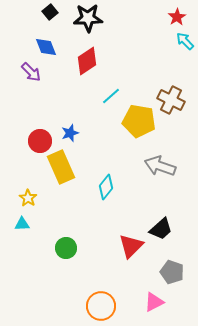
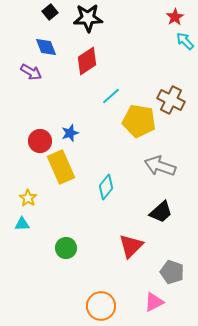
red star: moved 2 px left
purple arrow: rotated 15 degrees counterclockwise
black trapezoid: moved 17 px up
